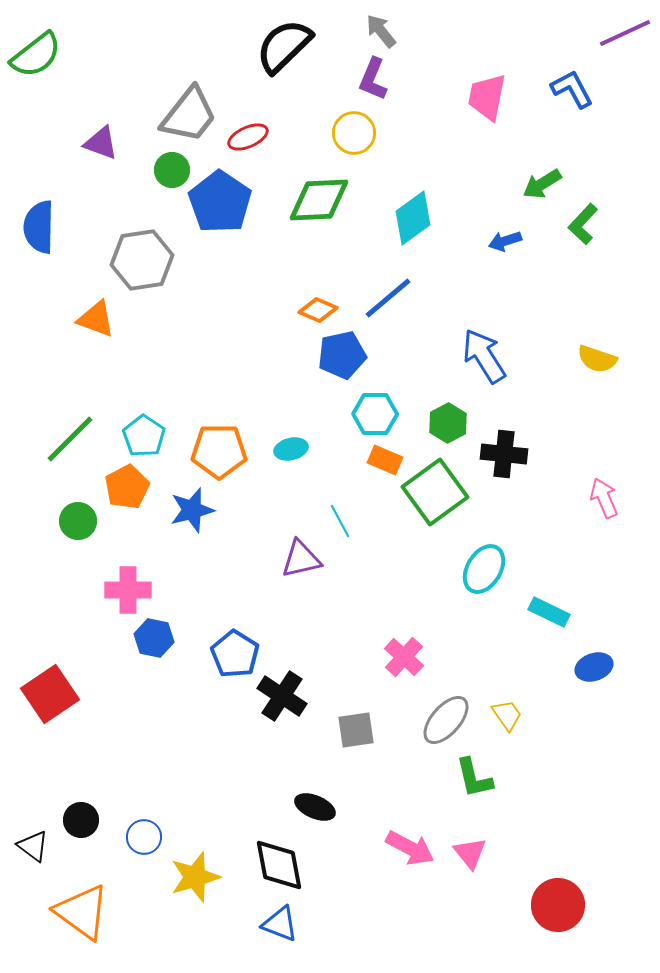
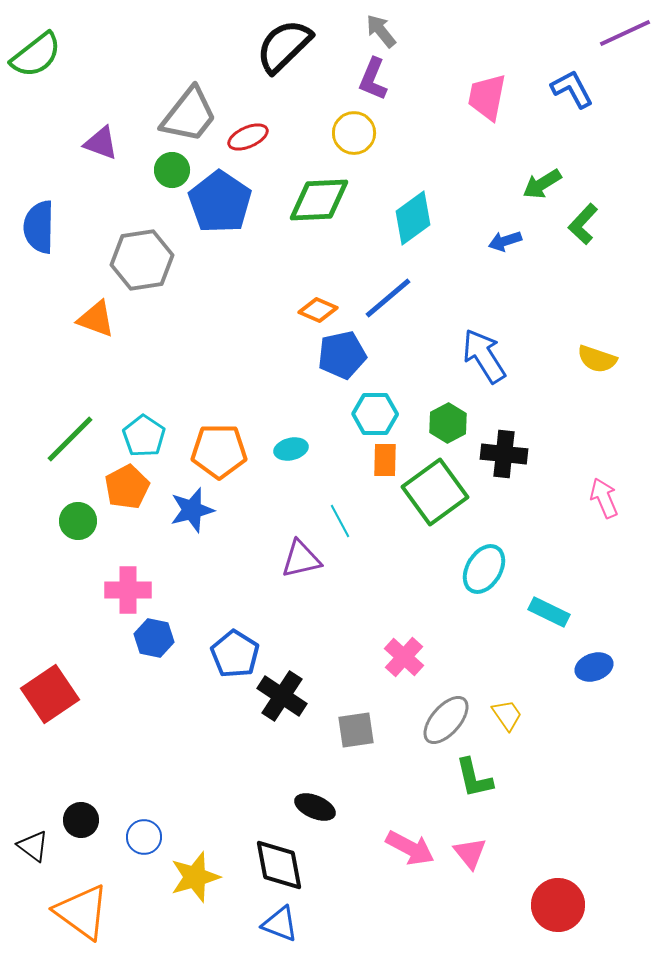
orange rectangle at (385, 460): rotated 68 degrees clockwise
